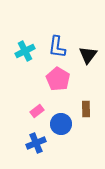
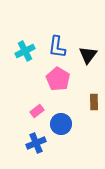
brown rectangle: moved 8 px right, 7 px up
